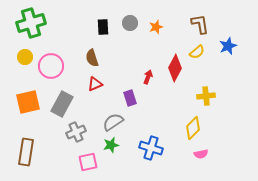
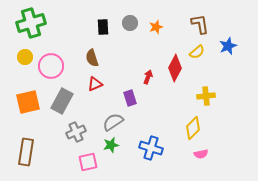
gray rectangle: moved 3 px up
